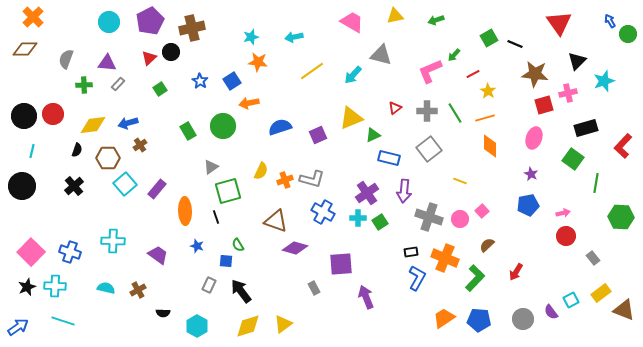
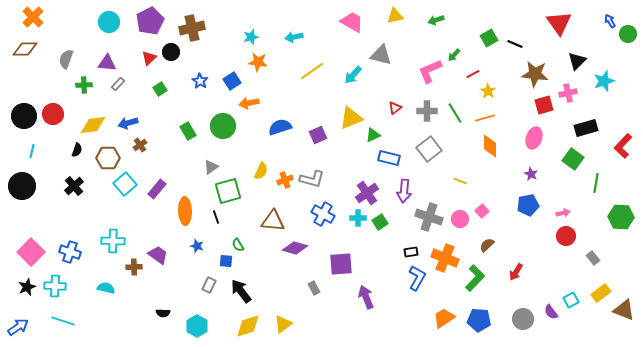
blue cross at (323, 212): moved 2 px down
brown triangle at (276, 221): moved 3 px left; rotated 15 degrees counterclockwise
brown cross at (138, 290): moved 4 px left, 23 px up; rotated 28 degrees clockwise
